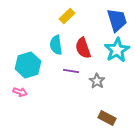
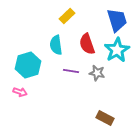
red semicircle: moved 4 px right, 4 px up
gray star: moved 8 px up; rotated 21 degrees counterclockwise
brown rectangle: moved 2 px left
